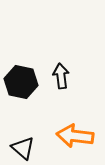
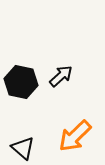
black arrow: rotated 55 degrees clockwise
orange arrow: rotated 51 degrees counterclockwise
